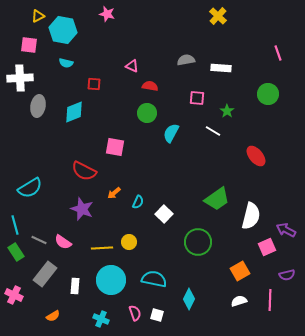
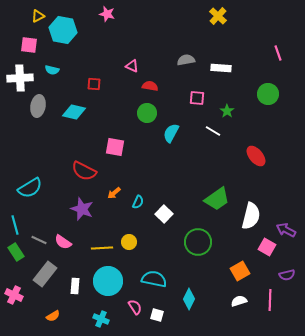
cyan semicircle at (66, 63): moved 14 px left, 7 px down
cyan diamond at (74, 112): rotated 35 degrees clockwise
pink square at (267, 247): rotated 36 degrees counterclockwise
cyan circle at (111, 280): moved 3 px left, 1 px down
pink semicircle at (135, 313): moved 6 px up; rotated 14 degrees counterclockwise
